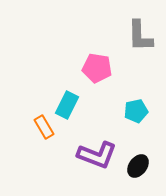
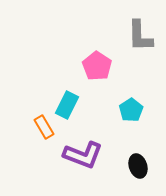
pink pentagon: moved 2 px up; rotated 24 degrees clockwise
cyan pentagon: moved 5 px left, 1 px up; rotated 20 degrees counterclockwise
purple L-shape: moved 14 px left
black ellipse: rotated 55 degrees counterclockwise
